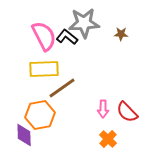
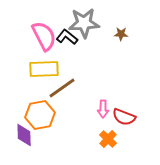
red semicircle: moved 3 px left, 5 px down; rotated 25 degrees counterclockwise
